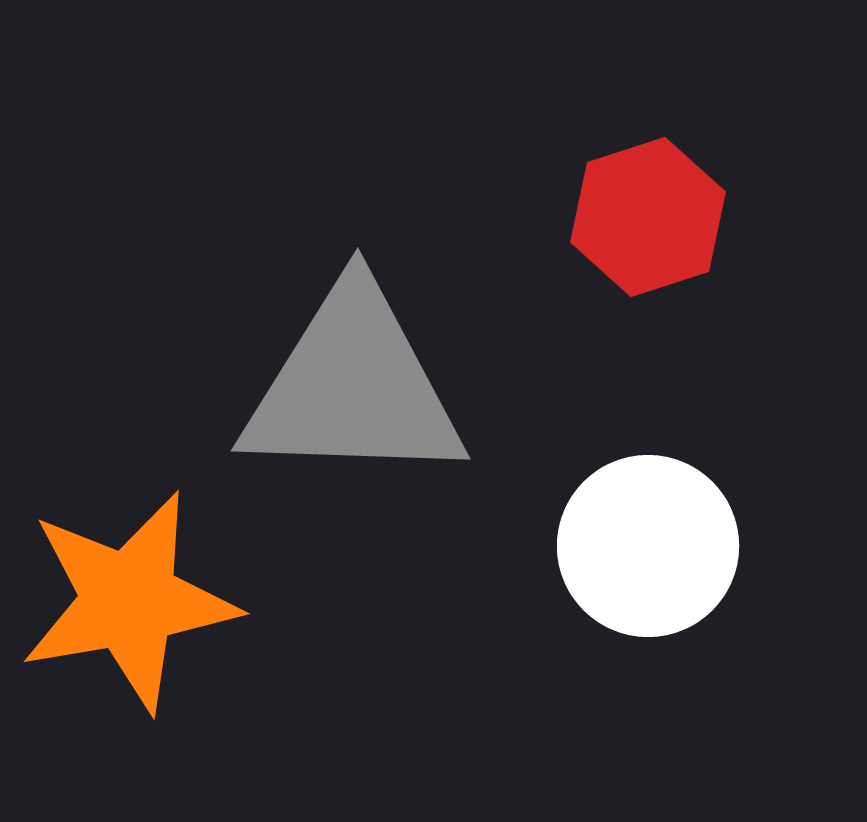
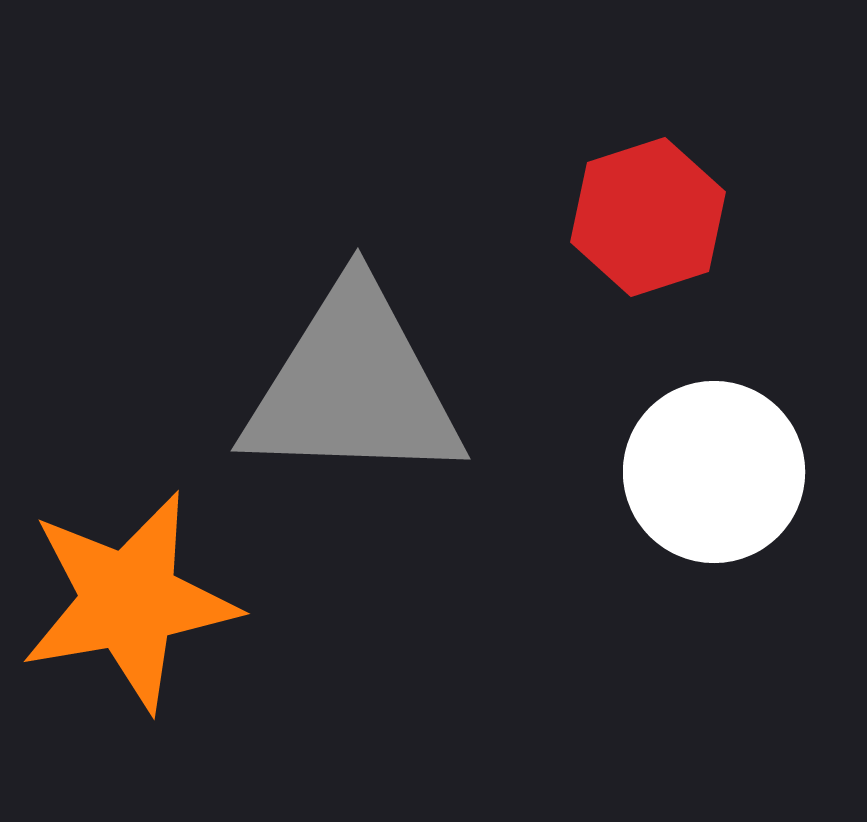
white circle: moved 66 px right, 74 px up
